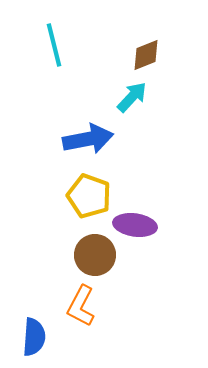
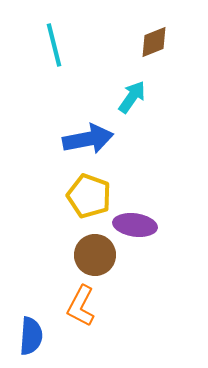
brown diamond: moved 8 px right, 13 px up
cyan arrow: rotated 8 degrees counterclockwise
blue semicircle: moved 3 px left, 1 px up
